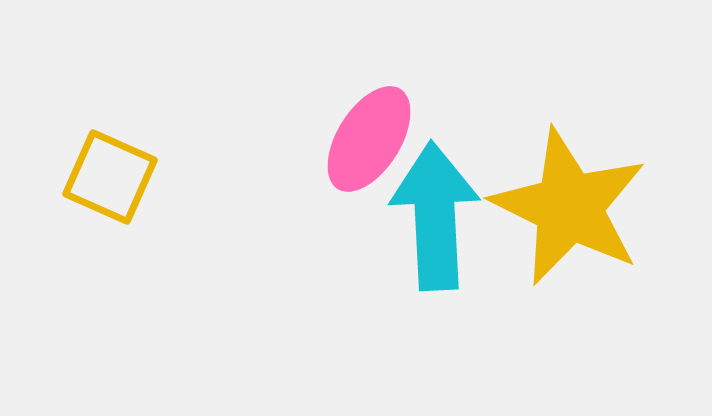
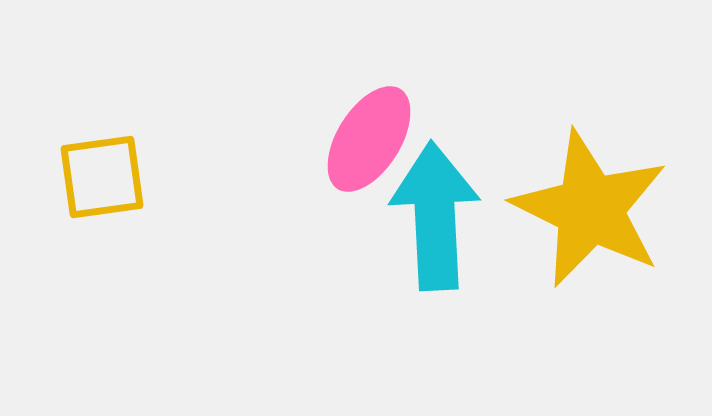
yellow square: moved 8 px left; rotated 32 degrees counterclockwise
yellow star: moved 21 px right, 2 px down
